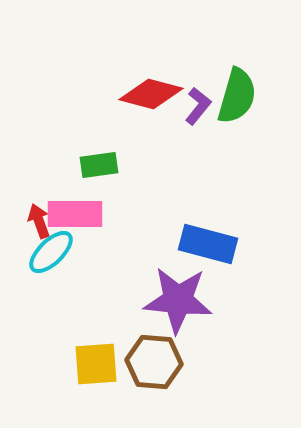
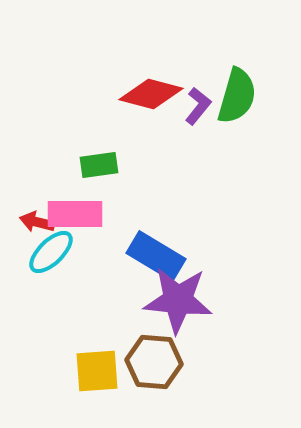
red arrow: moved 2 px left, 1 px down; rotated 56 degrees counterclockwise
blue rectangle: moved 52 px left, 12 px down; rotated 16 degrees clockwise
yellow square: moved 1 px right, 7 px down
